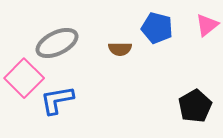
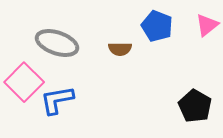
blue pentagon: moved 2 px up; rotated 8 degrees clockwise
gray ellipse: rotated 45 degrees clockwise
pink square: moved 4 px down
black pentagon: rotated 12 degrees counterclockwise
